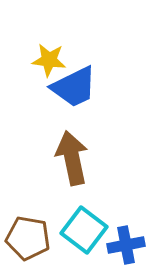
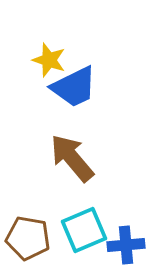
yellow star: rotated 12 degrees clockwise
brown arrow: rotated 28 degrees counterclockwise
cyan square: rotated 30 degrees clockwise
blue cross: rotated 6 degrees clockwise
